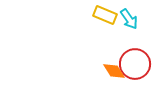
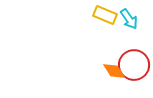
red circle: moved 1 px left, 1 px down
